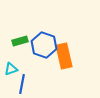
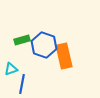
green rectangle: moved 2 px right, 1 px up
